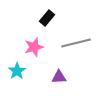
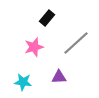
gray line: rotated 28 degrees counterclockwise
cyan star: moved 6 px right, 11 px down; rotated 30 degrees counterclockwise
